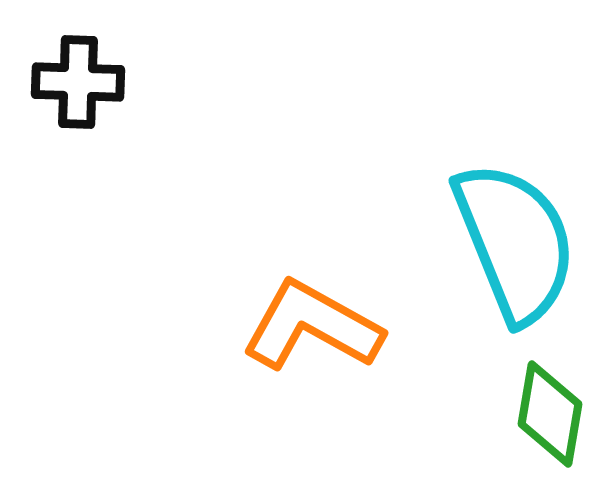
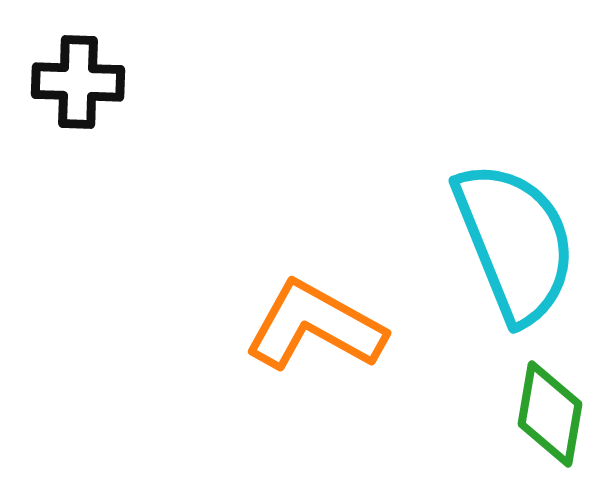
orange L-shape: moved 3 px right
